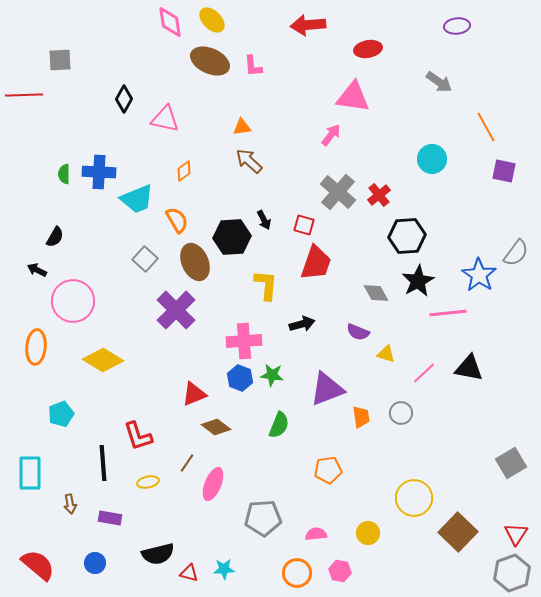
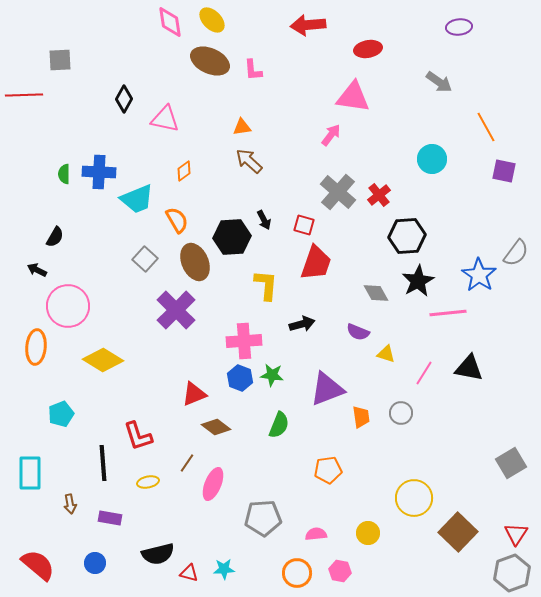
purple ellipse at (457, 26): moved 2 px right, 1 px down
pink L-shape at (253, 66): moved 4 px down
pink circle at (73, 301): moved 5 px left, 5 px down
pink line at (424, 373): rotated 15 degrees counterclockwise
